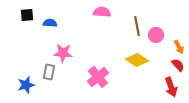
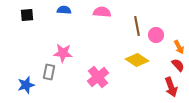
blue semicircle: moved 14 px right, 13 px up
